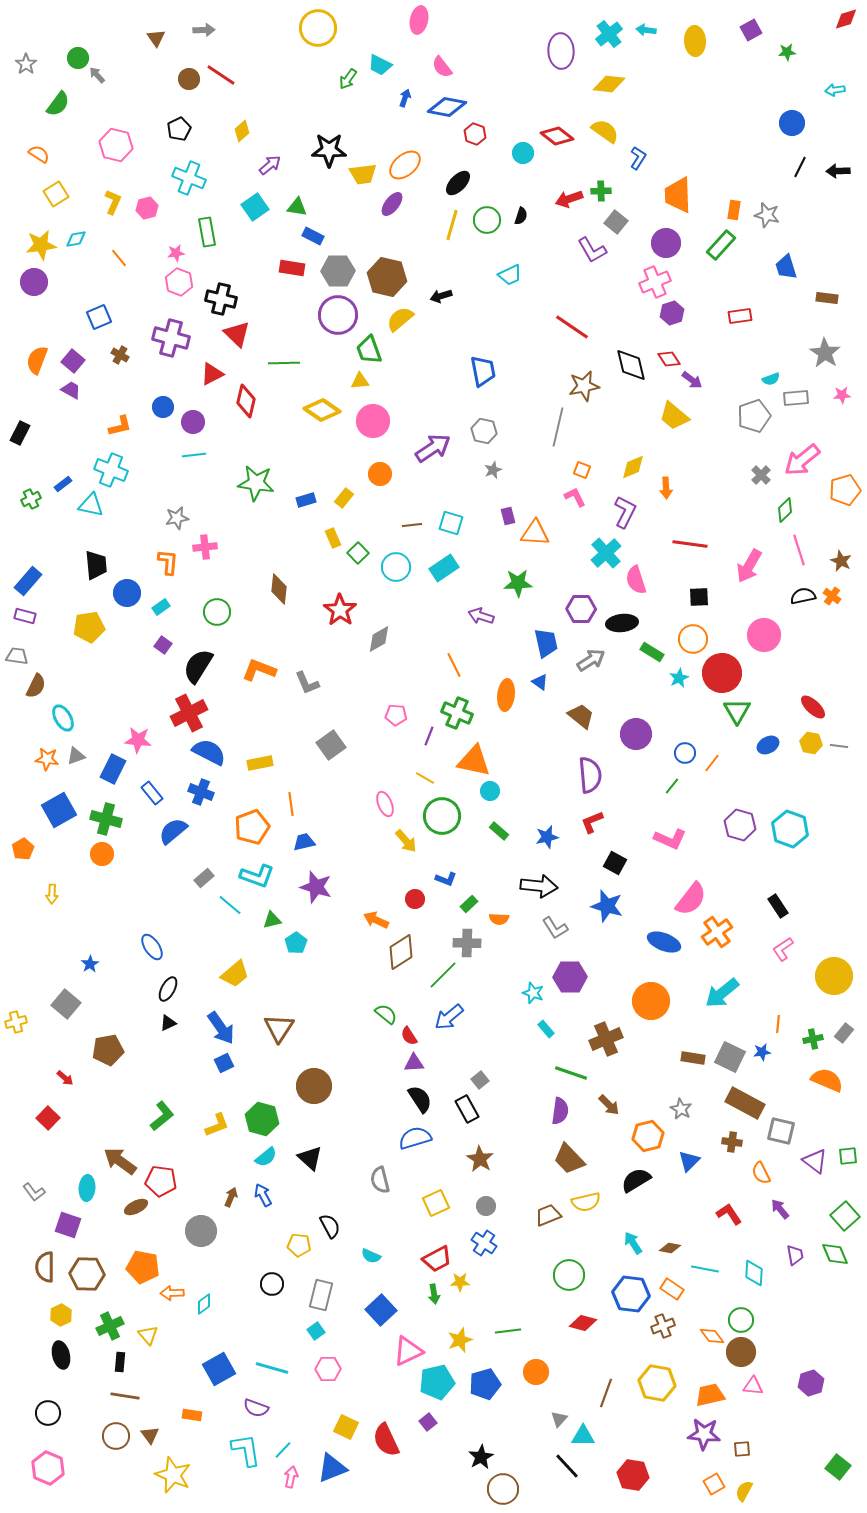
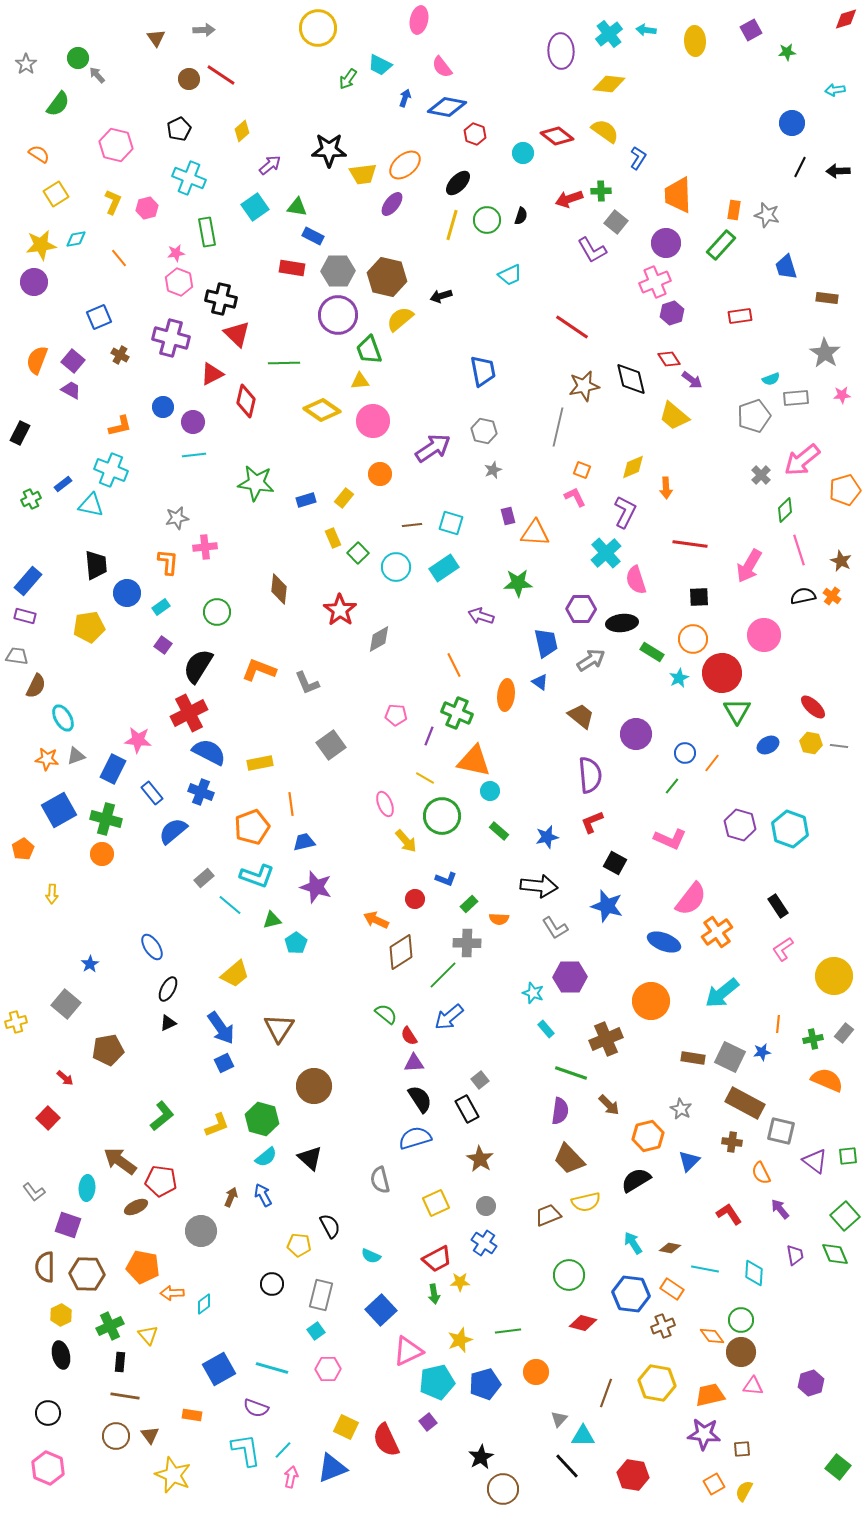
black diamond at (631, 365): moved 14 px down
